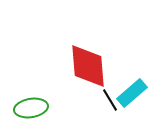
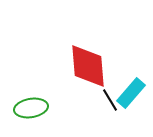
cyan rectangle: moved 1 px left; rotated 8 degrees counterclockwise
